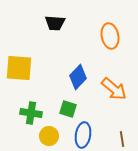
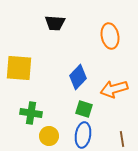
orange arrow: rotated 124 degrees clockwise
green square: moved 16 px right
